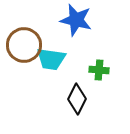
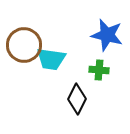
blue star: moved 31 px right, 15 px down
